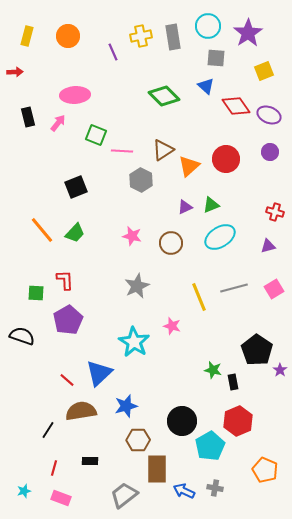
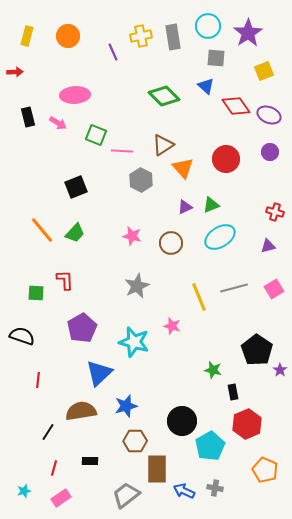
pink arrow at (58, 123): rotated 84 degrees clockwise
brown triangle at (163, 150): moved 5 px up
orange triangle at (189, 166): moved 6 px left, 2 px down; rotated 30 degrees counterclockwise
purple pentagon at (68, 320): moved 14 px right, 8 px down
cyan star at (134, 342): rotated 16 degrees counterclockwise
red line at (67, 380): moved 29 px left; rotated 56 degrees clockwise
black rectangle at (233, 382): moved 10 px down
red hexagon at (238, 421): moved 9 px right, 3 px down
black line at (48, 430): moved 2 px down
brown hexagon at (138, 440): moved 3 px left, 1 px down
gray trapezoid at (124, 495): moved 2 px right
pink rectangle at (61, 498): rotated 54 degrees counterclockwise
